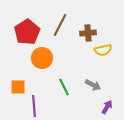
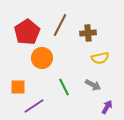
yellow semicircle: moved 3 px left, 8 px down
purple line: rotated 60 degrees clockwise
